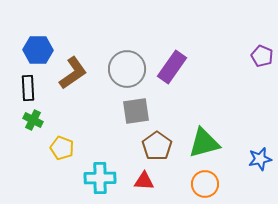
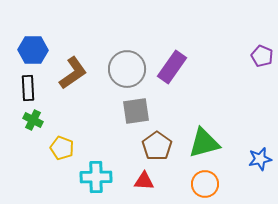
blue hexagon: moved 5 px left
cyan cross: moved 4 px left, 1 px up
